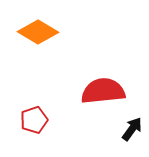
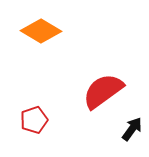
orange diamond: moved 3 px right, 1 px up
red semicircle: rotated 30 degrees counterclockwise
